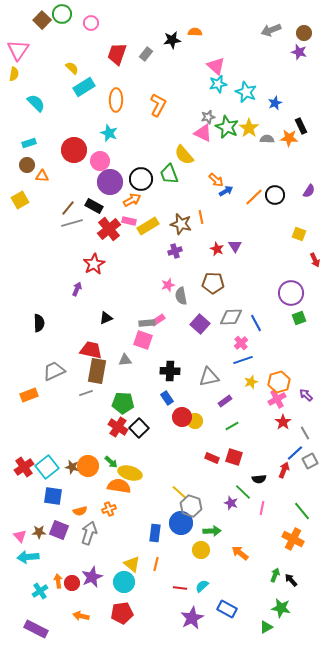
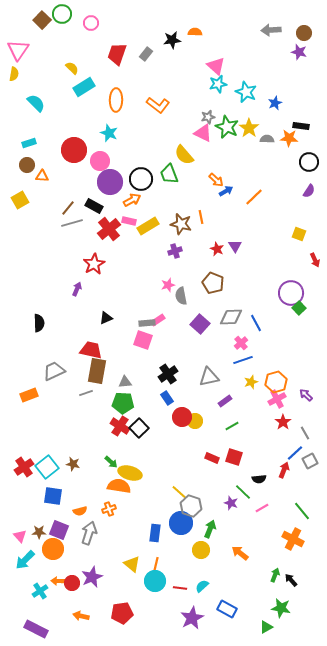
gray arrow at (271, 30): rotated 18 degrees clockwise
orange L-shape at (158, 105): rotated 100 degrees clockwise
black rectangle at (301, 126): rotated 56 degrees counterclockwise
black circle at (275, 195): moved 34 px right, 33 px up
brown pentagon at (213, 283): rotated 20 degrees clockwise
green square at (299, 318): moved 10 px up; rotated 24 degrees counterclockwise
gray triangle at (125, 360): moved 22 px down
black cross at (170, 371): moved 2 px left, 3 px down; rotated 36 degrees counterclockwise
orange hexagon at (279, 382): moved 3 px left
red cross at (118, 427): moved 2 px right, 1 px up
orange circle at (88, 466): moved 35 px left, 83 px down
brown star at (72, 467): moved 1 px right, 3 px up
pink line at (262, 508): rotated 48 degrees clockwise
green arrow at (212, 531): moved 2 px left, 2 px up; rotated 66 degrees counterclockwise
cyan arrow at (28, 557): moved 3 px left, 3 px down; rotated 40 degrees counterclockwise
orange arrow at (58, 581): rotated 80 degrees counterclockwise
cyan circle at (124, 582): moved 31 px right, 1 px up
